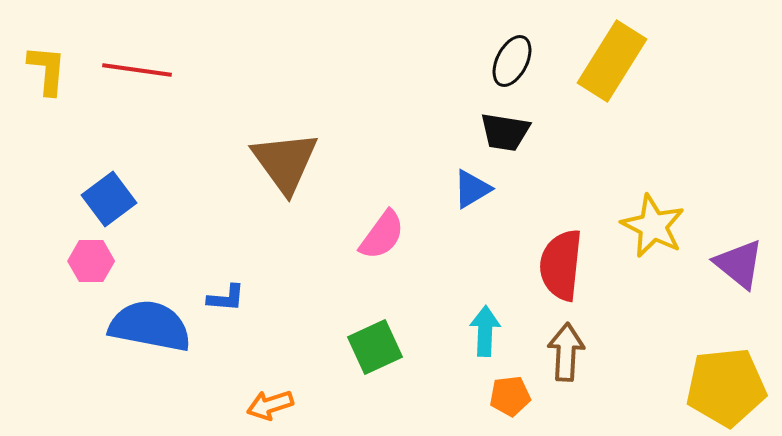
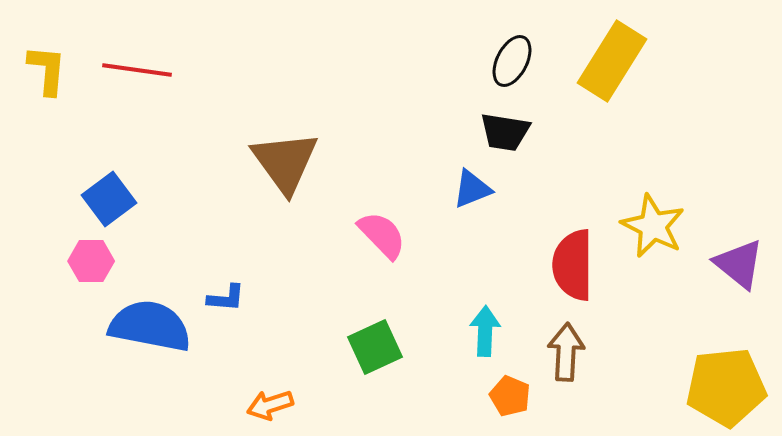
blue triangle: rotated 9 degrees clockwise
pink semicircle: rotated 80 degrees counterclockwise
red semicircle: moved 12 px right; rotated 6 degrees counterclockwise
orange pentagon: rotated 30 degrees clockwise
